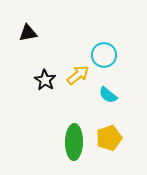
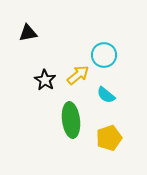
cyan semicircle: moved 2 px left
green ellipse: moved 3 px left, 22 px up; rotated 8 degrees counterclockwise
